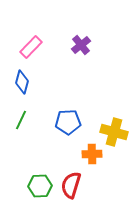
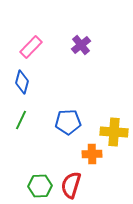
yellow cross: rotated 12 degrees counterclockwise
